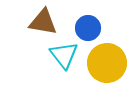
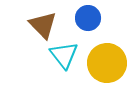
brown triangle: moved 3 px down; rotated 36 degrees clockwise
blue circle: moved 10 px up
